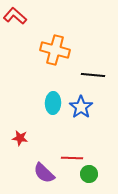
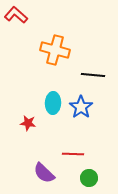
red L-shape: moved 1 px right, 1 px up
red star: moved 8 px right, 15 px up
red line: moved 1 px right, 4 px up
green circle: moved 4 px down
